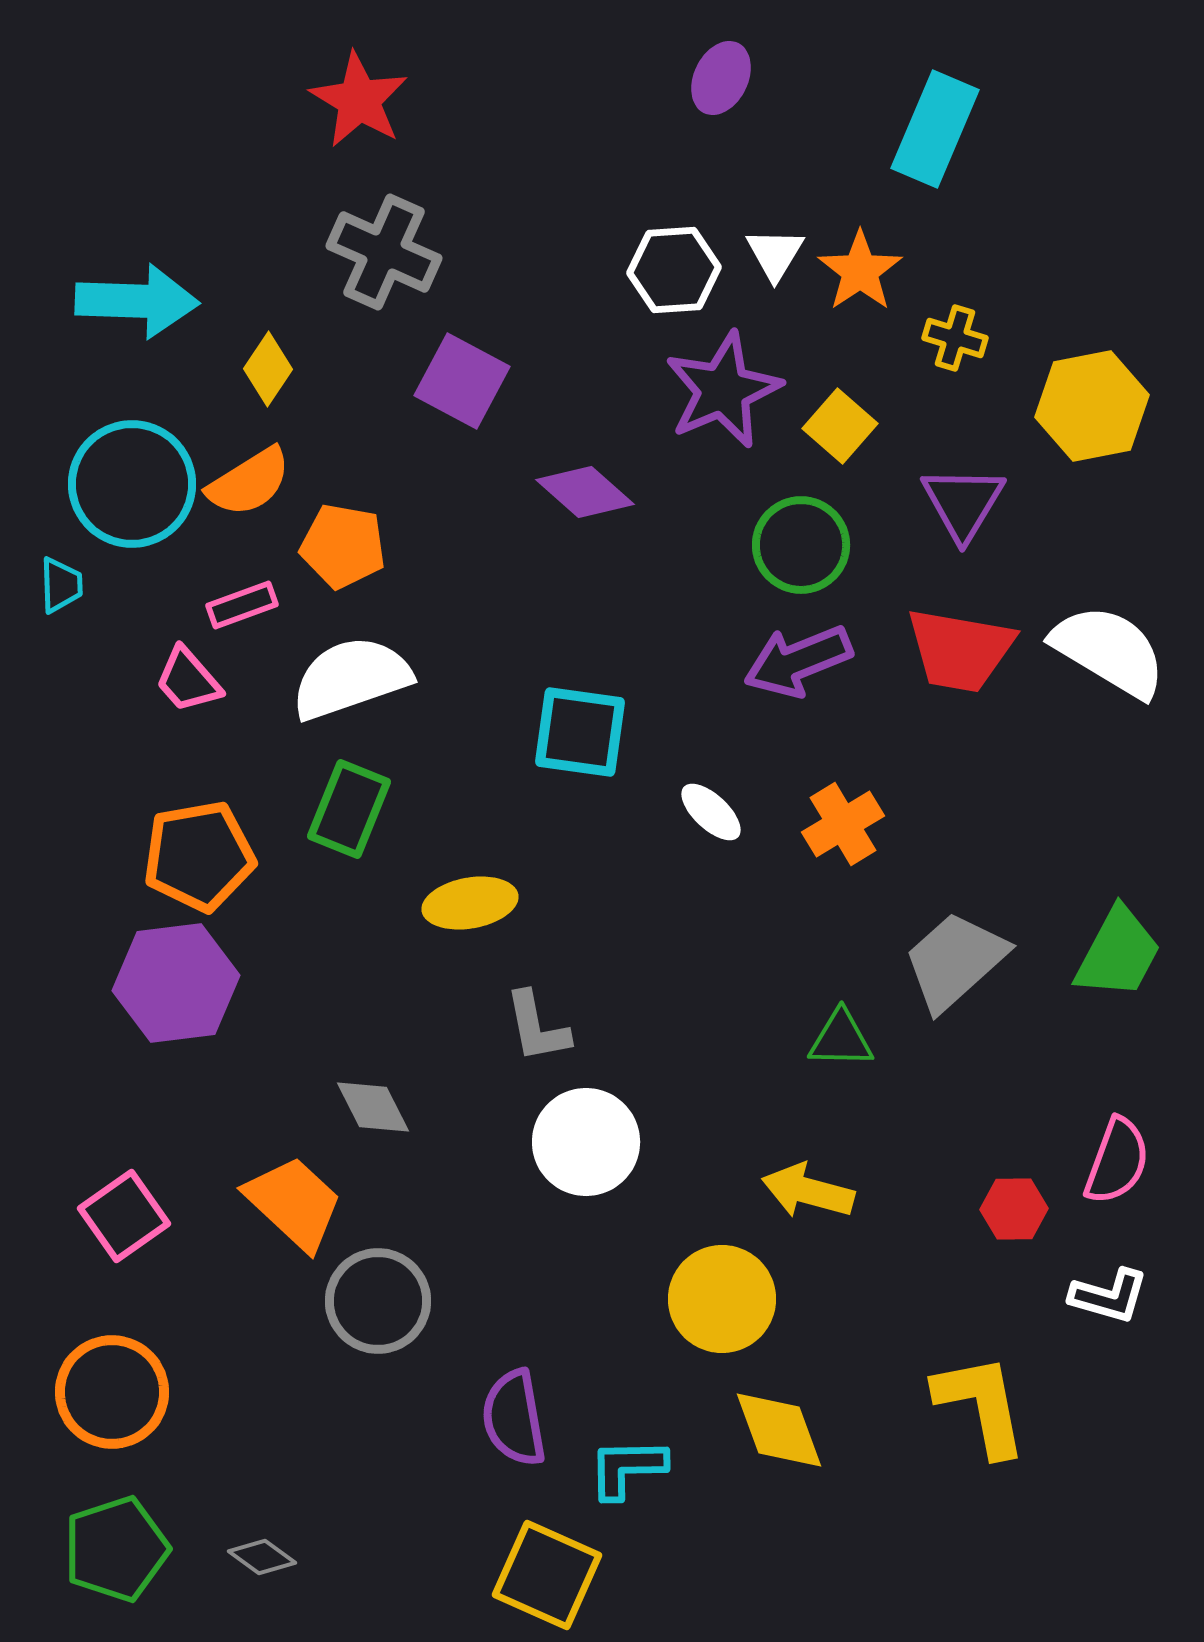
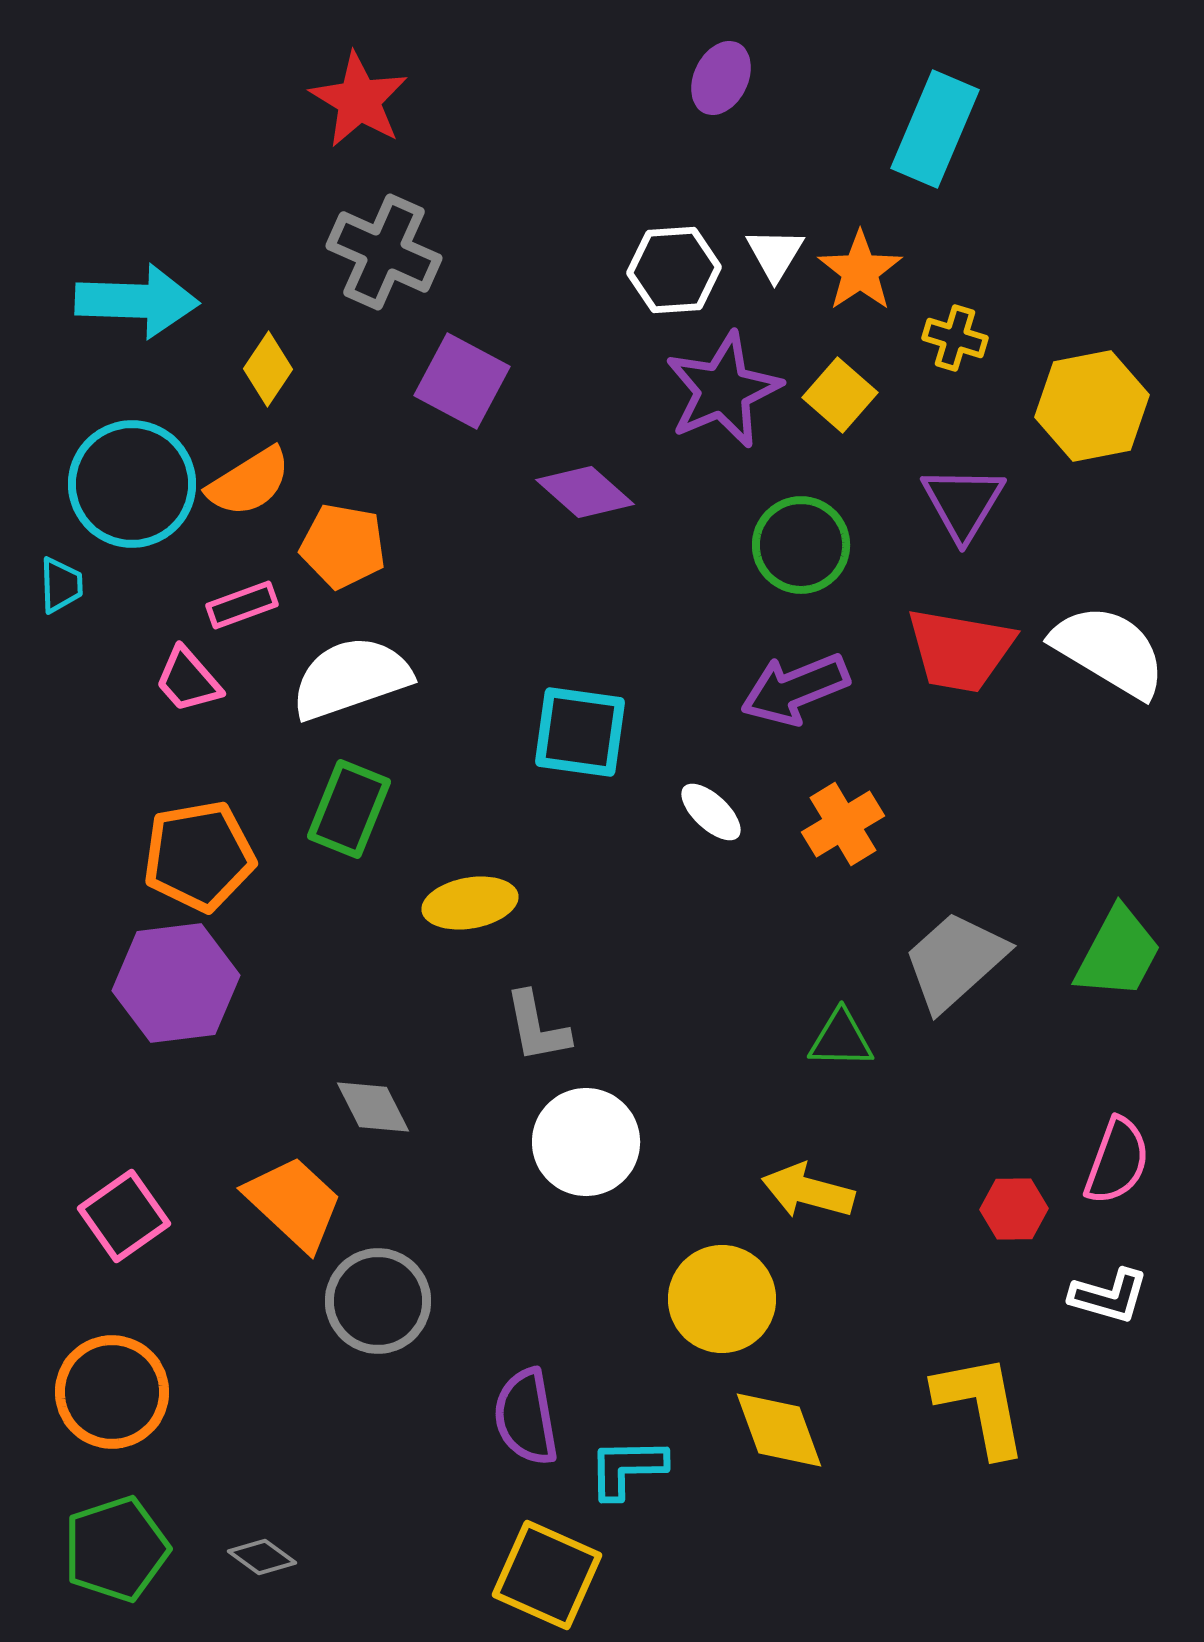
yellow square at (840, 426): moved 31 px up
purple arrow at (798, 661): moved 3 px left, 28 px down
purple semicircle at (514, 1418): moved 12 px right, 1 px up
